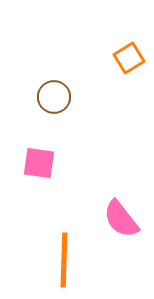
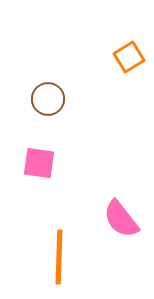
orange square: moved 1 px up
brown circle: moved 6 px left, 2 px down
orange line: moved 5 px left, 3 px up
